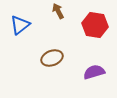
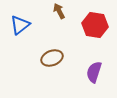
brown arrow: moved 1 px right
purple semicircle: rotated 55 degrees counterclockwise
